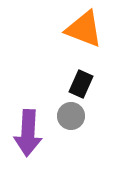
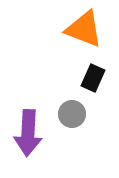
black rectangle: moved 12 px right, 6 px up
gray circle: moved 1 px right, 2 px up
